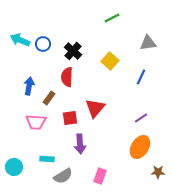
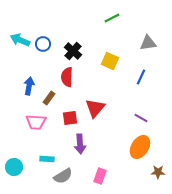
yellow square: rotated 18 degrees counterclockwise
purple line: rotated 64 degrees clockwise
